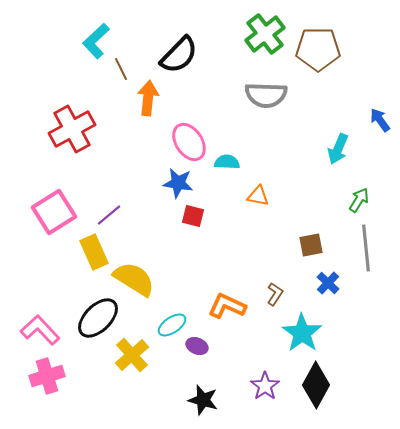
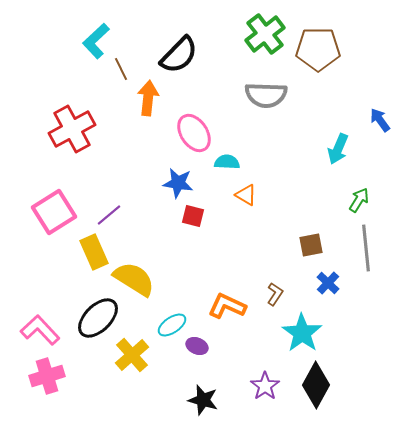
pink ellipse: moved 5 px right, 9 px up
orange triangle: moved 12 px left, 1 px up; rotated 20 degrees clockwise
